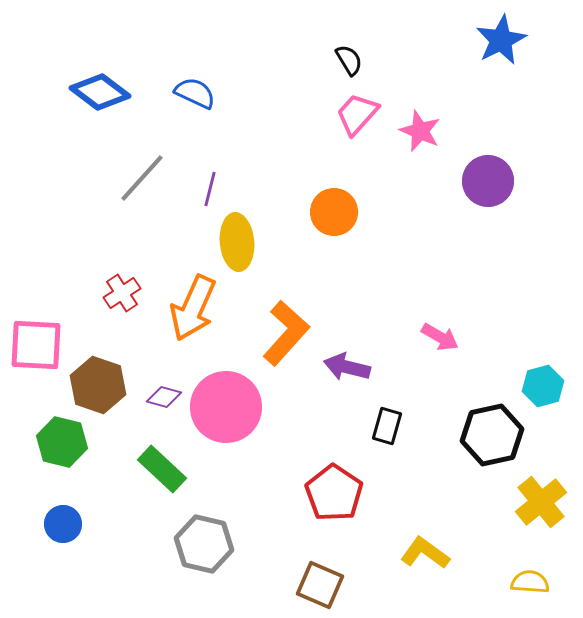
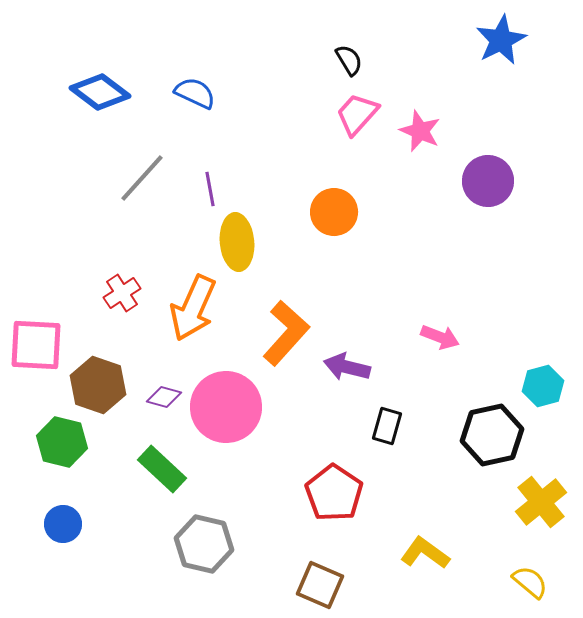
purple line: rotated 24 degrees counterclockwise
pink arrow: rotated 9 degrees counterclockwise
yellow semicircle: rotated 36 degrees clockwise
